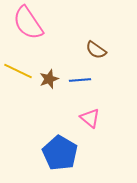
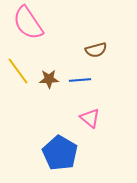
brown semicircle: rotated 50 degrees counterclockwise
yellow line: rotated 28 degrees clockwise
brown star: rotated 18 degrees clockwise
